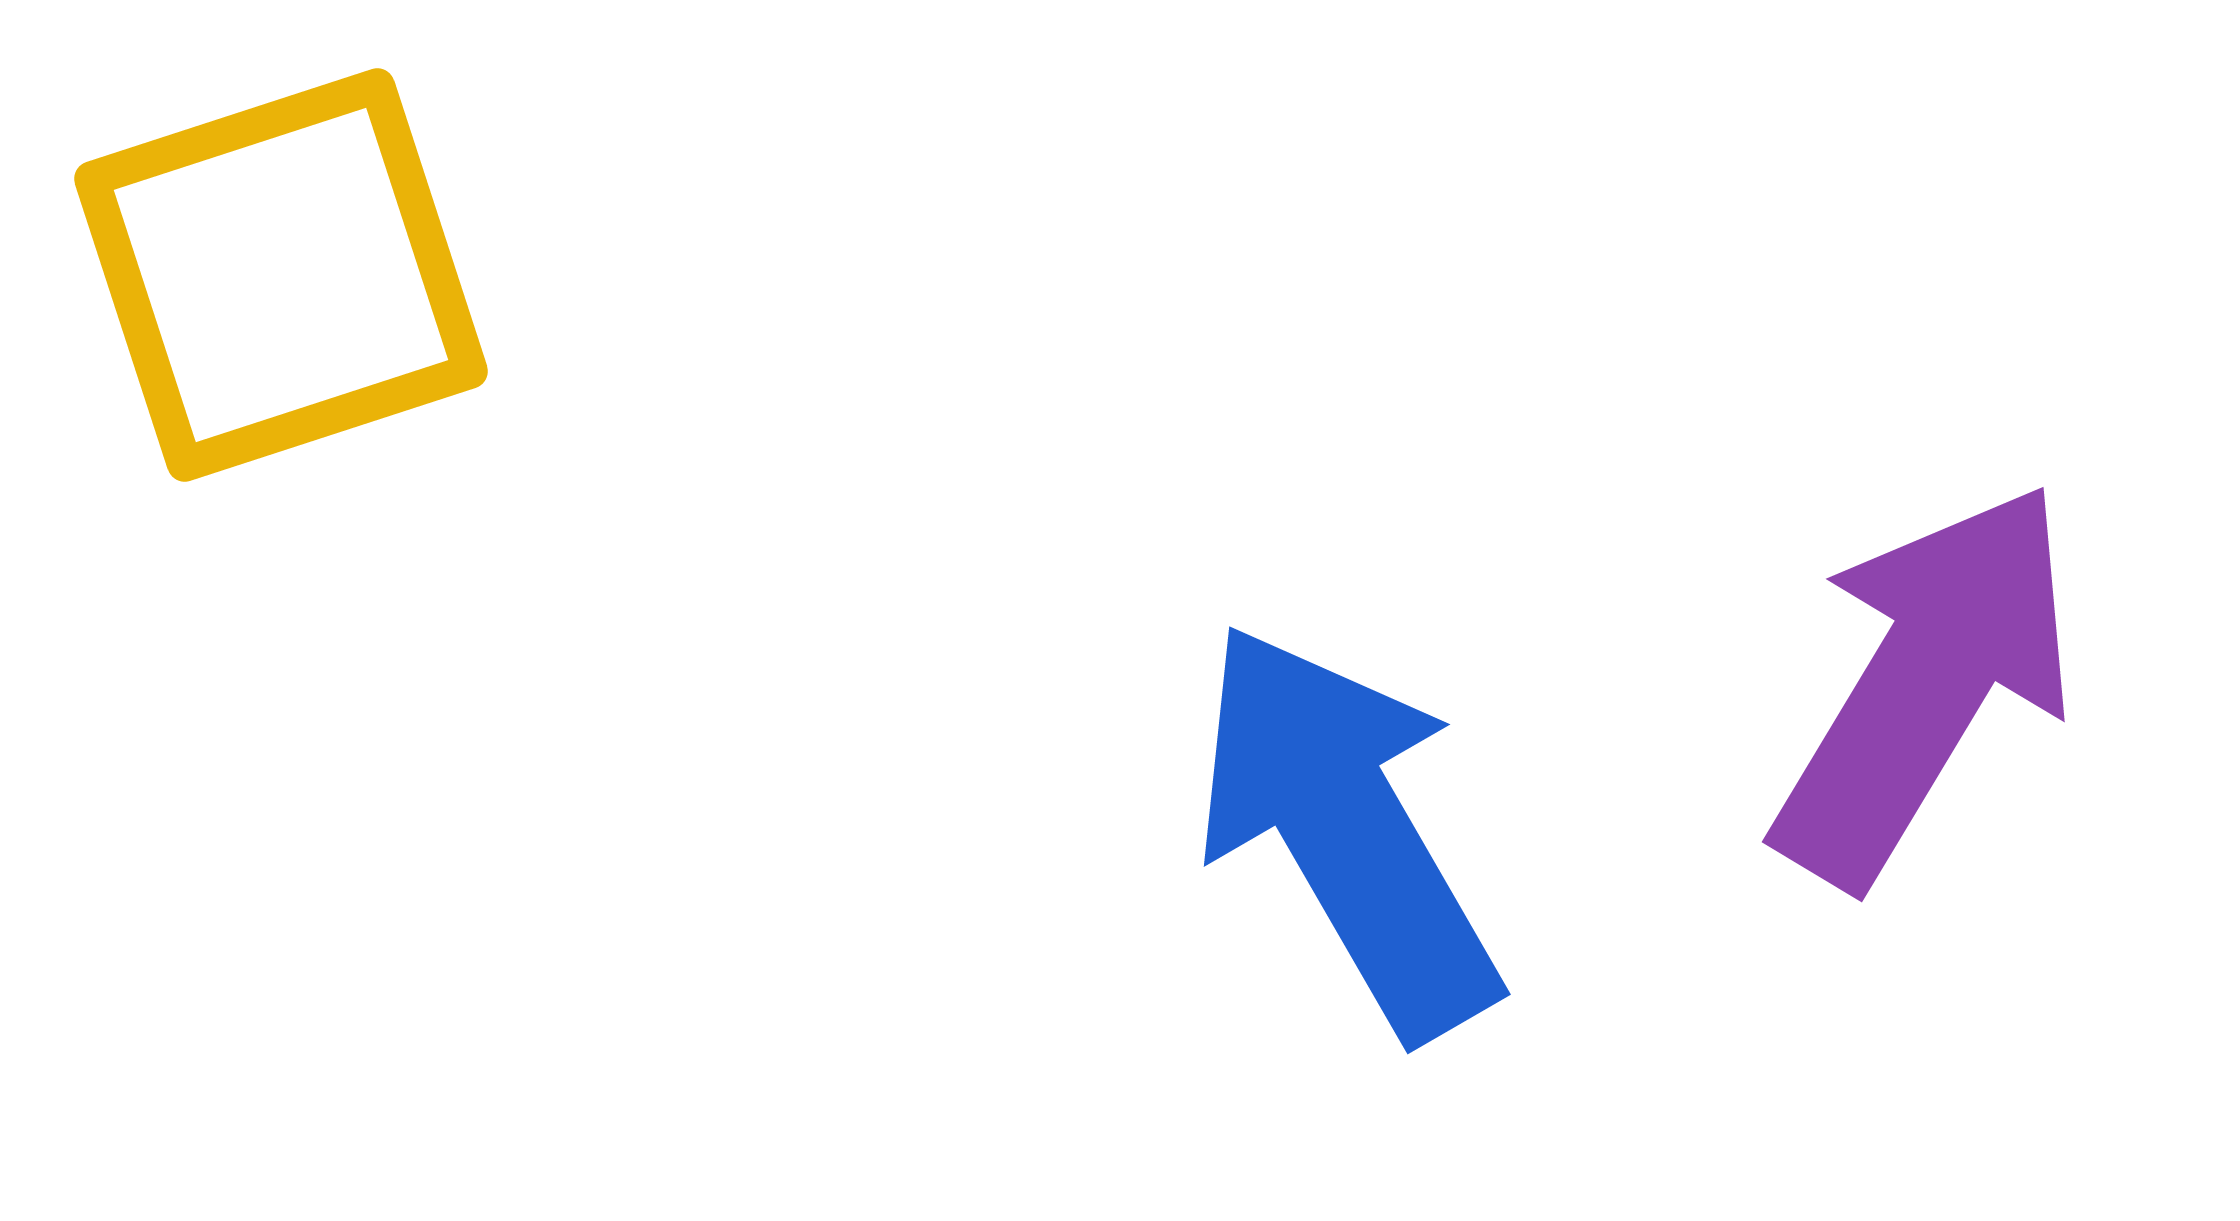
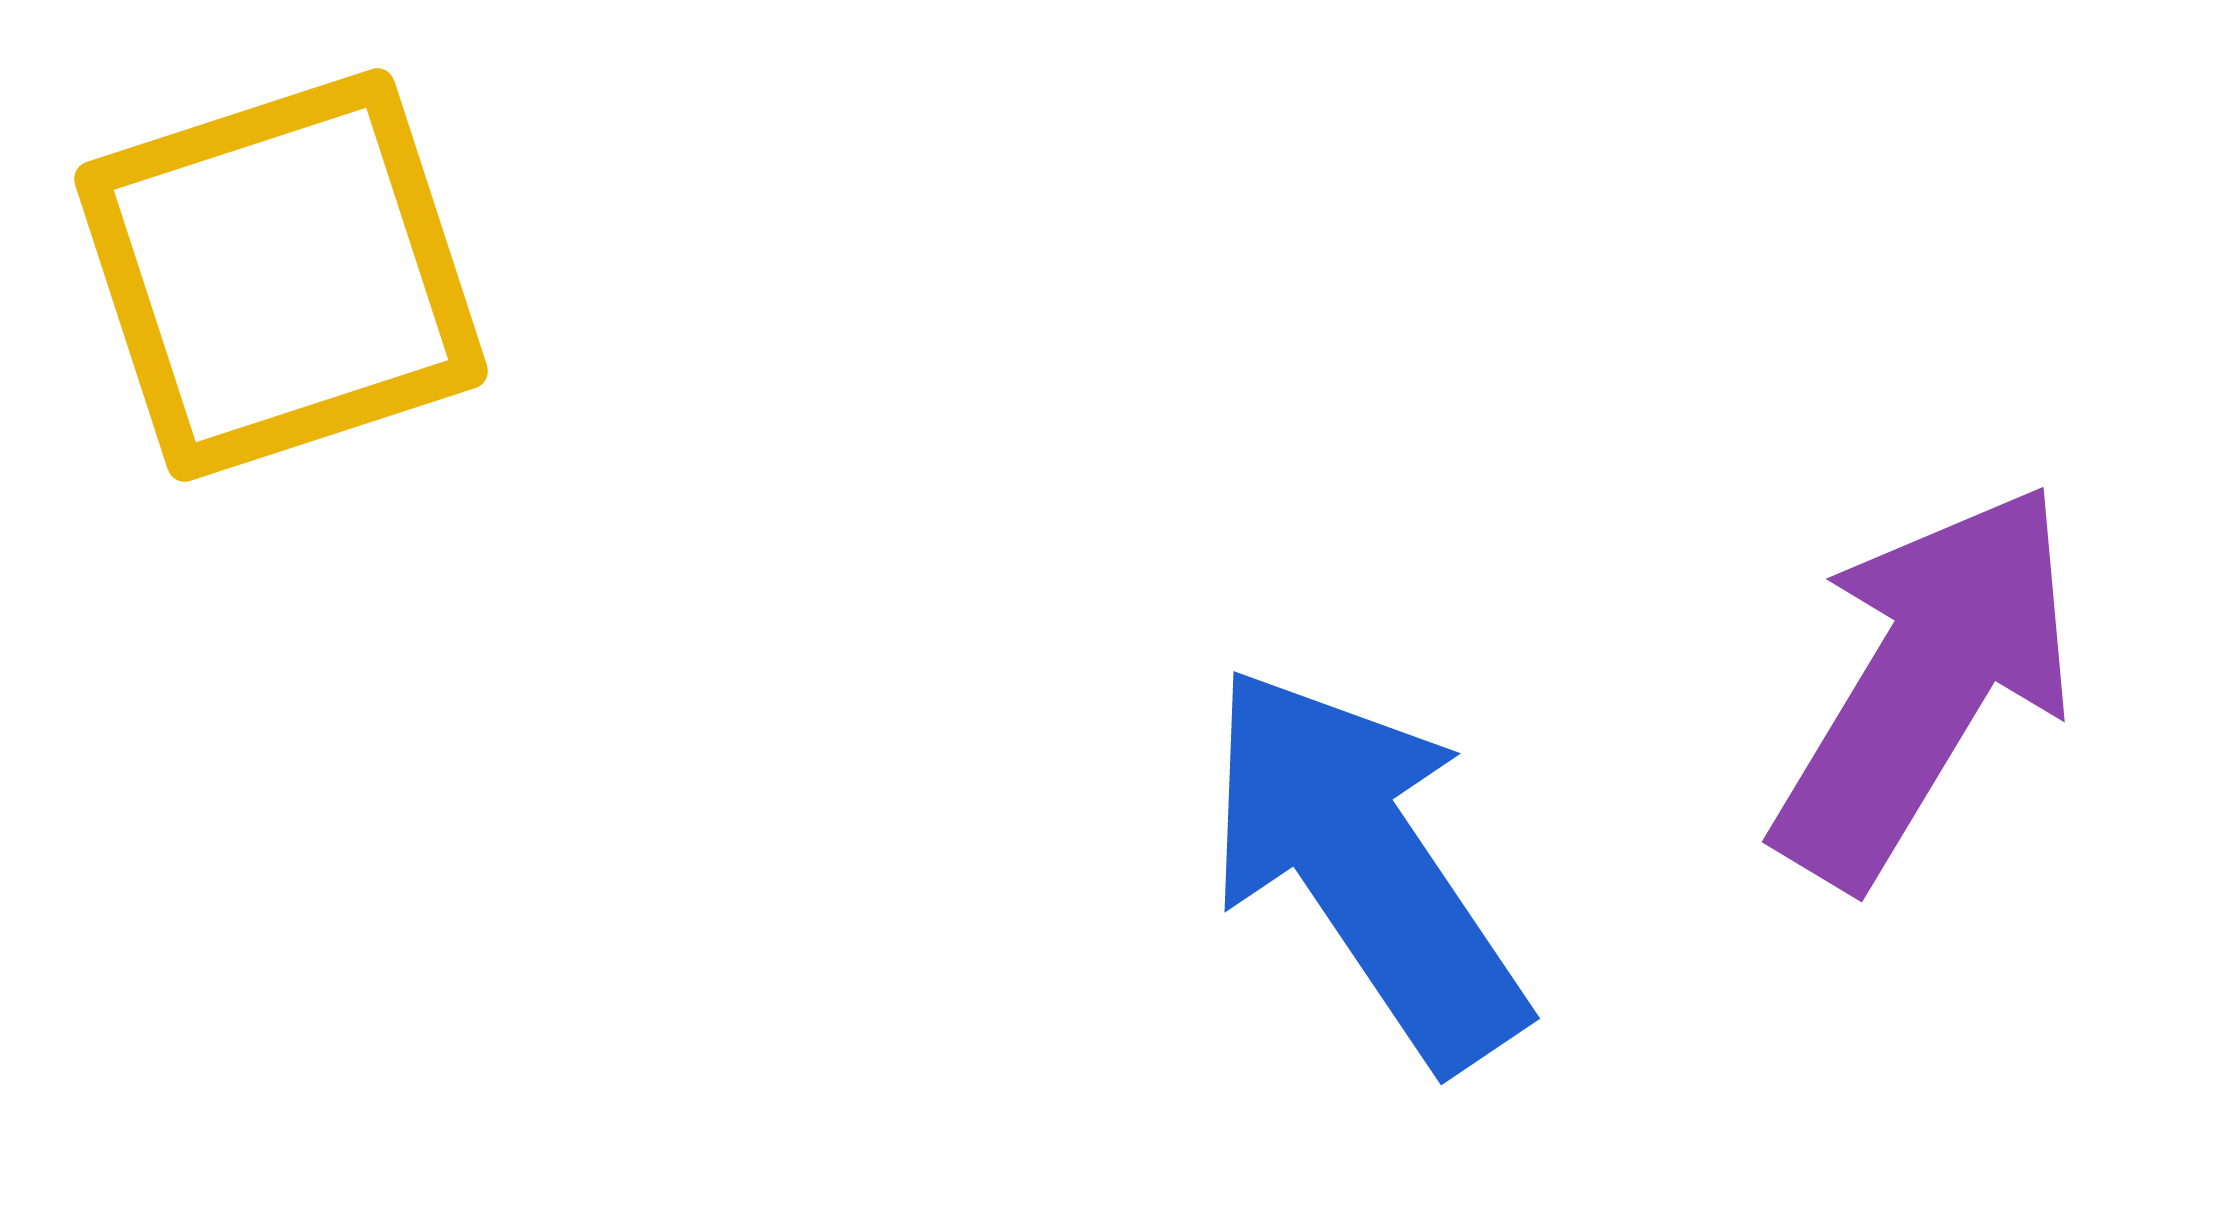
blue arrow: moved 18 px right, 36 px down; rotated 4 degrees counterclockwise
